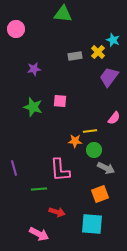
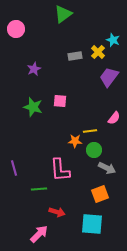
green triangle: rotated 42 degrees counterclockwise
purple star: rotated 16 degrees counterclockwise
gray arrow: moved 1 px right
pink arrow: rotated 72 degrees counterclockwise
